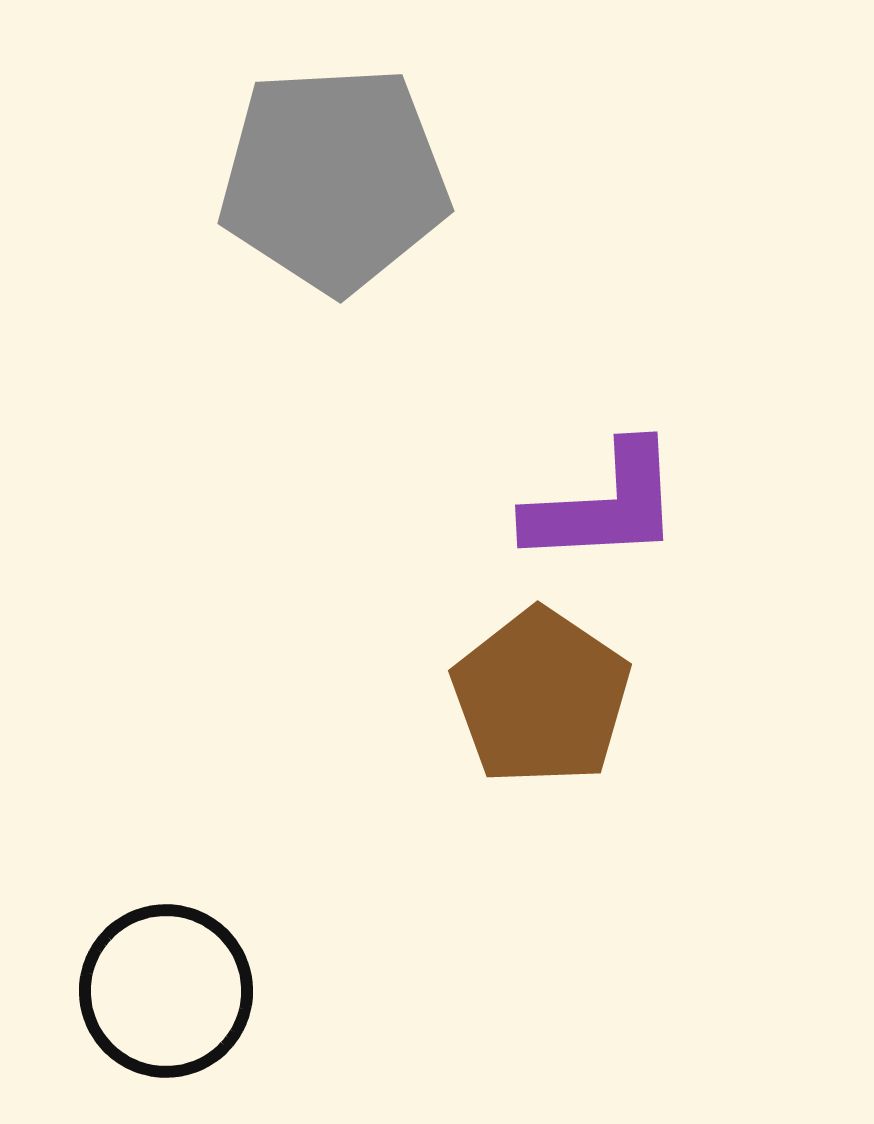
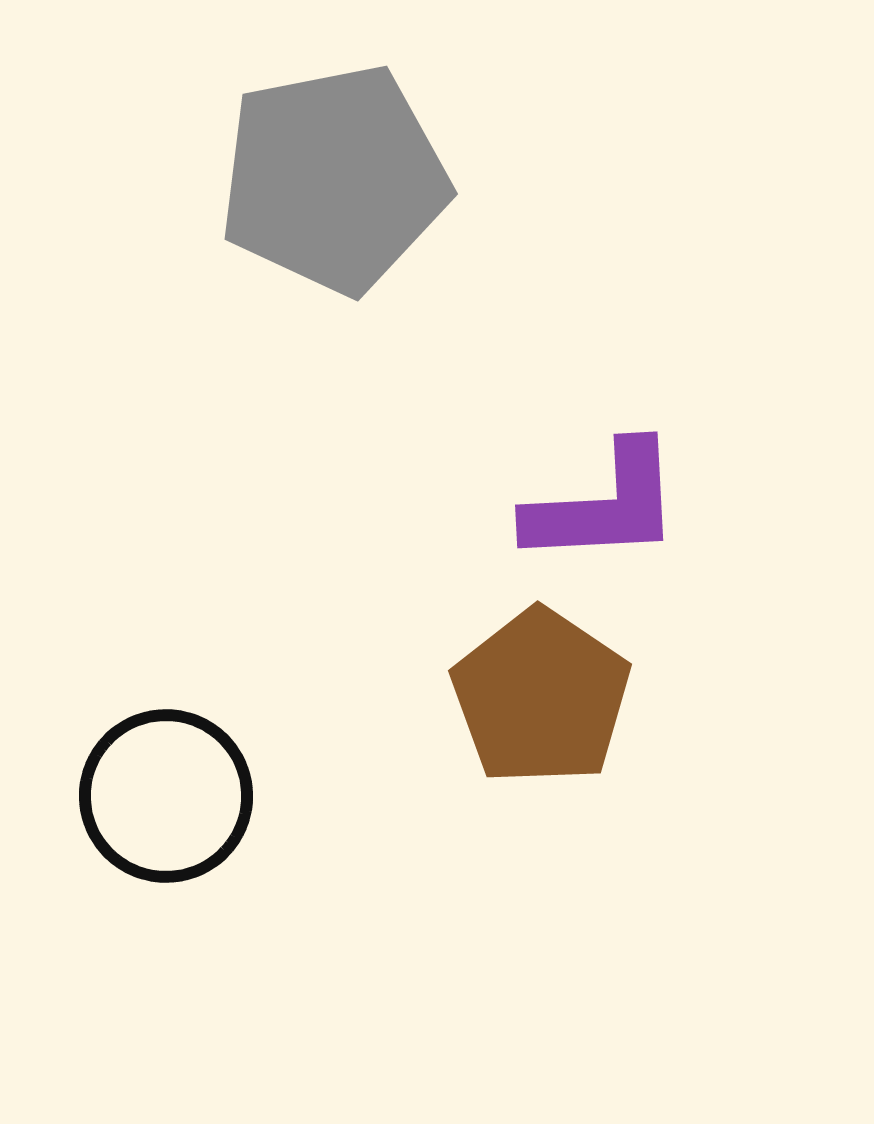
gray pentagon: rotated 8 degrees counterclockwise
black circle: moved 195 px up
